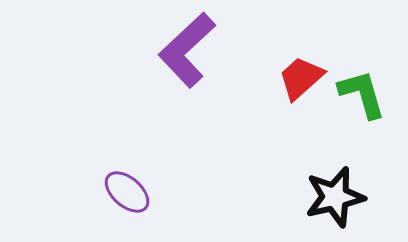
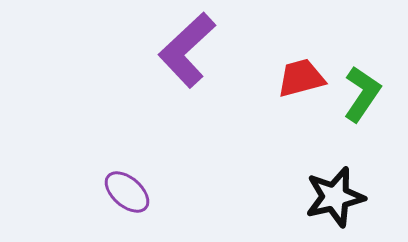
red trapezoid: rotated 27 degrees clockwise
green L-shape: rotated 50 degrees clockwise
